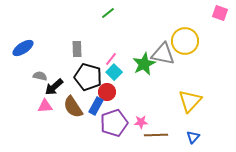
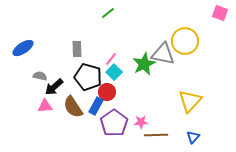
purple pentagon: rotated 16 degrees counterclockwise
